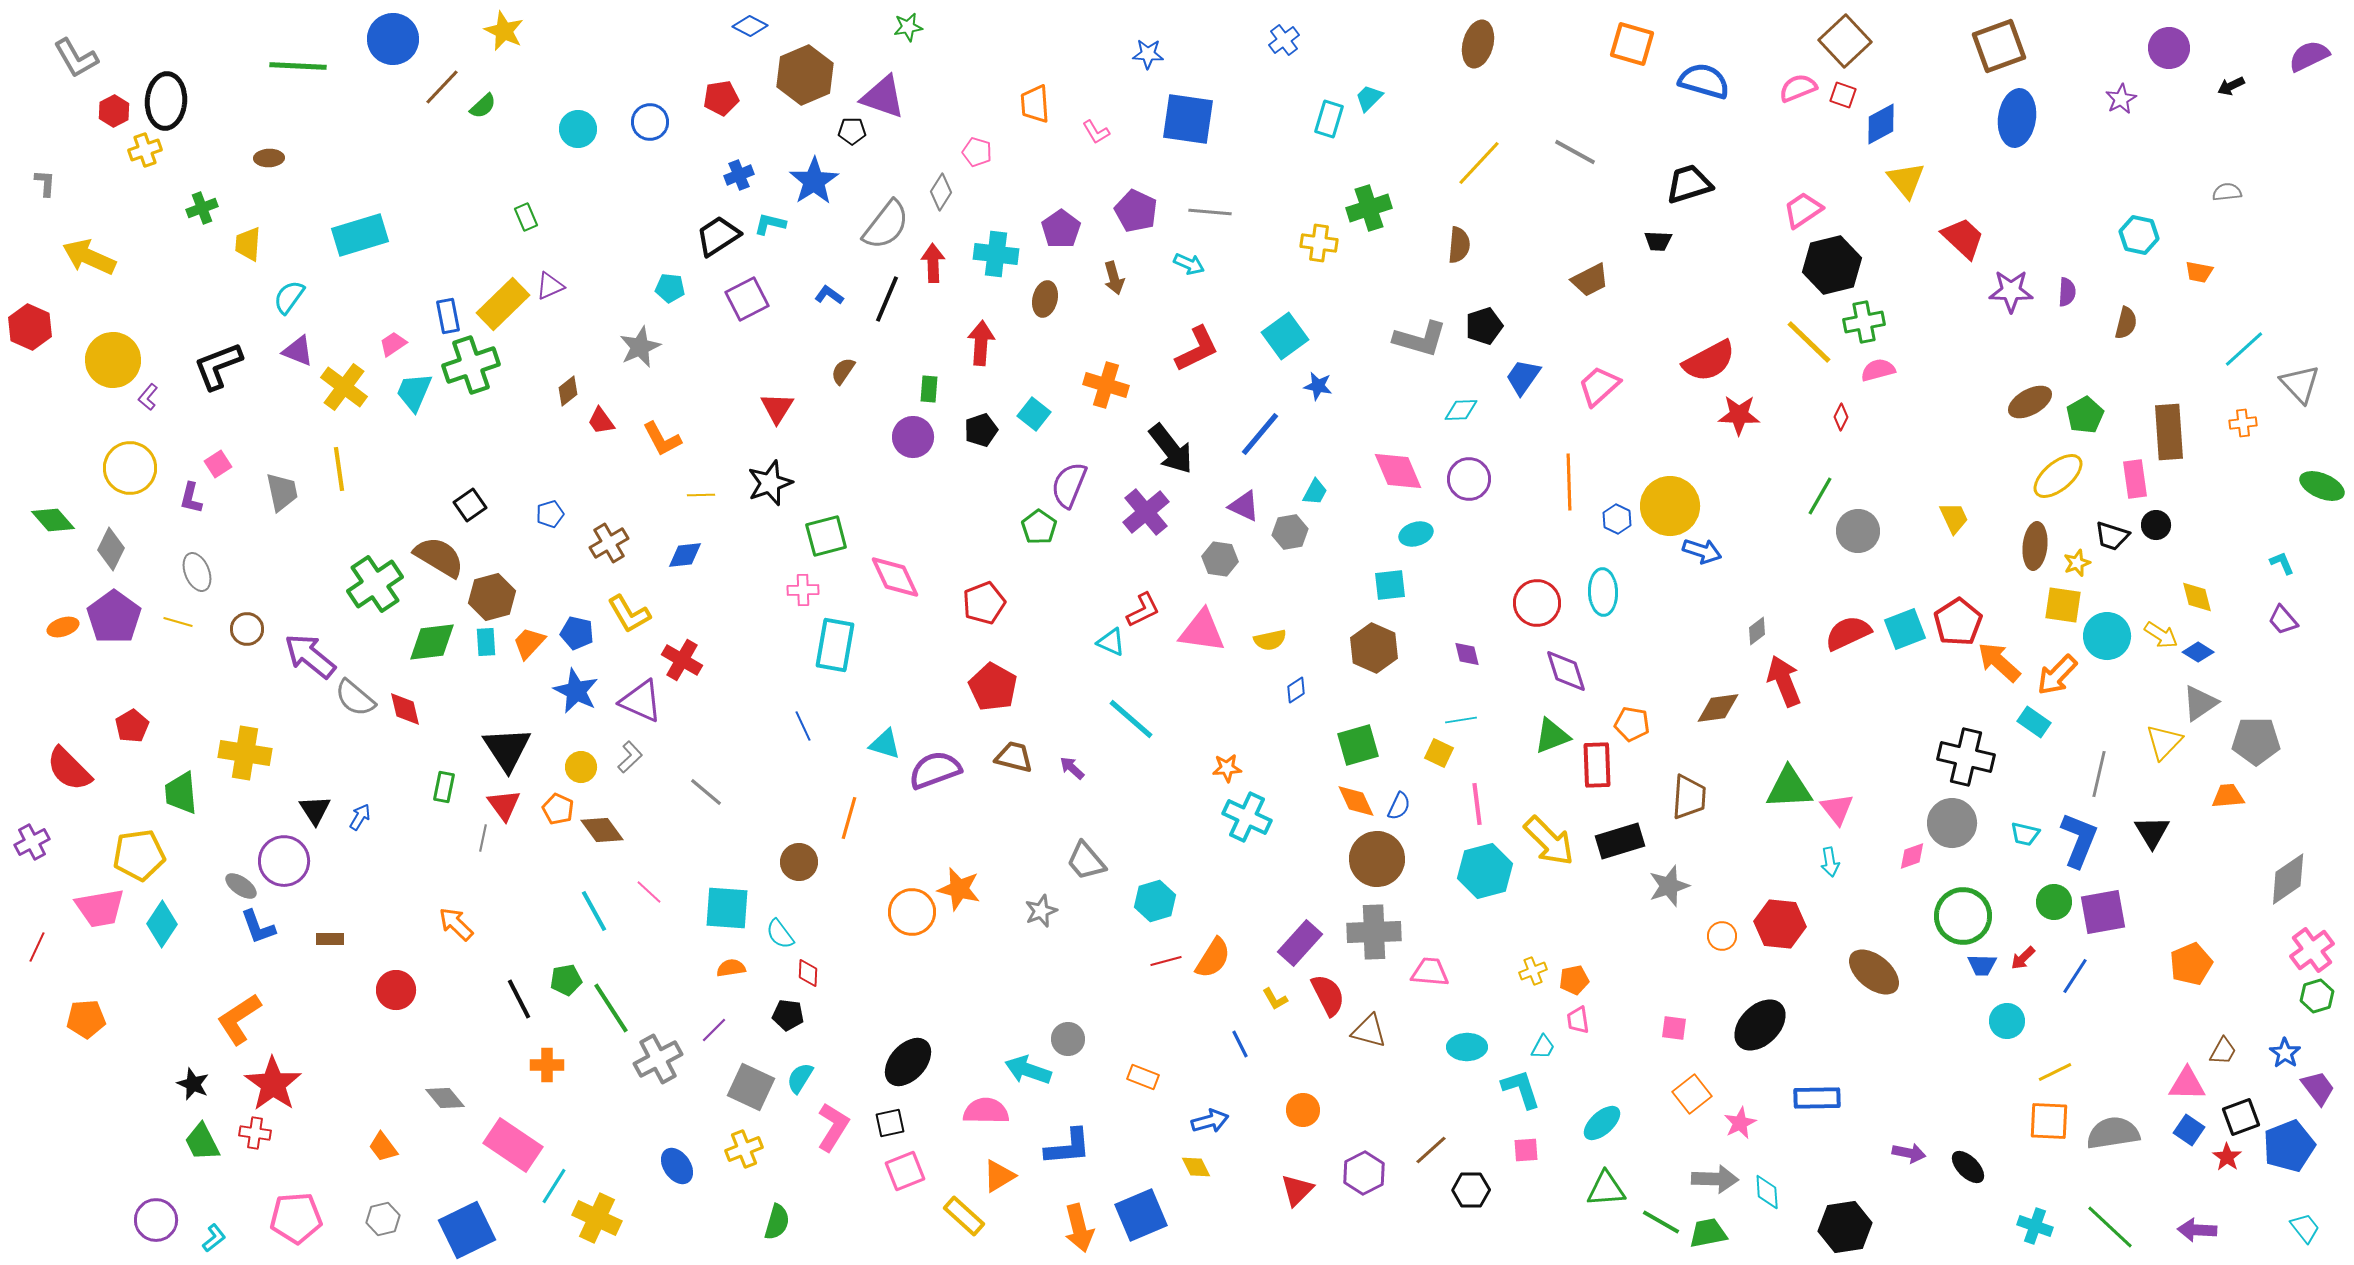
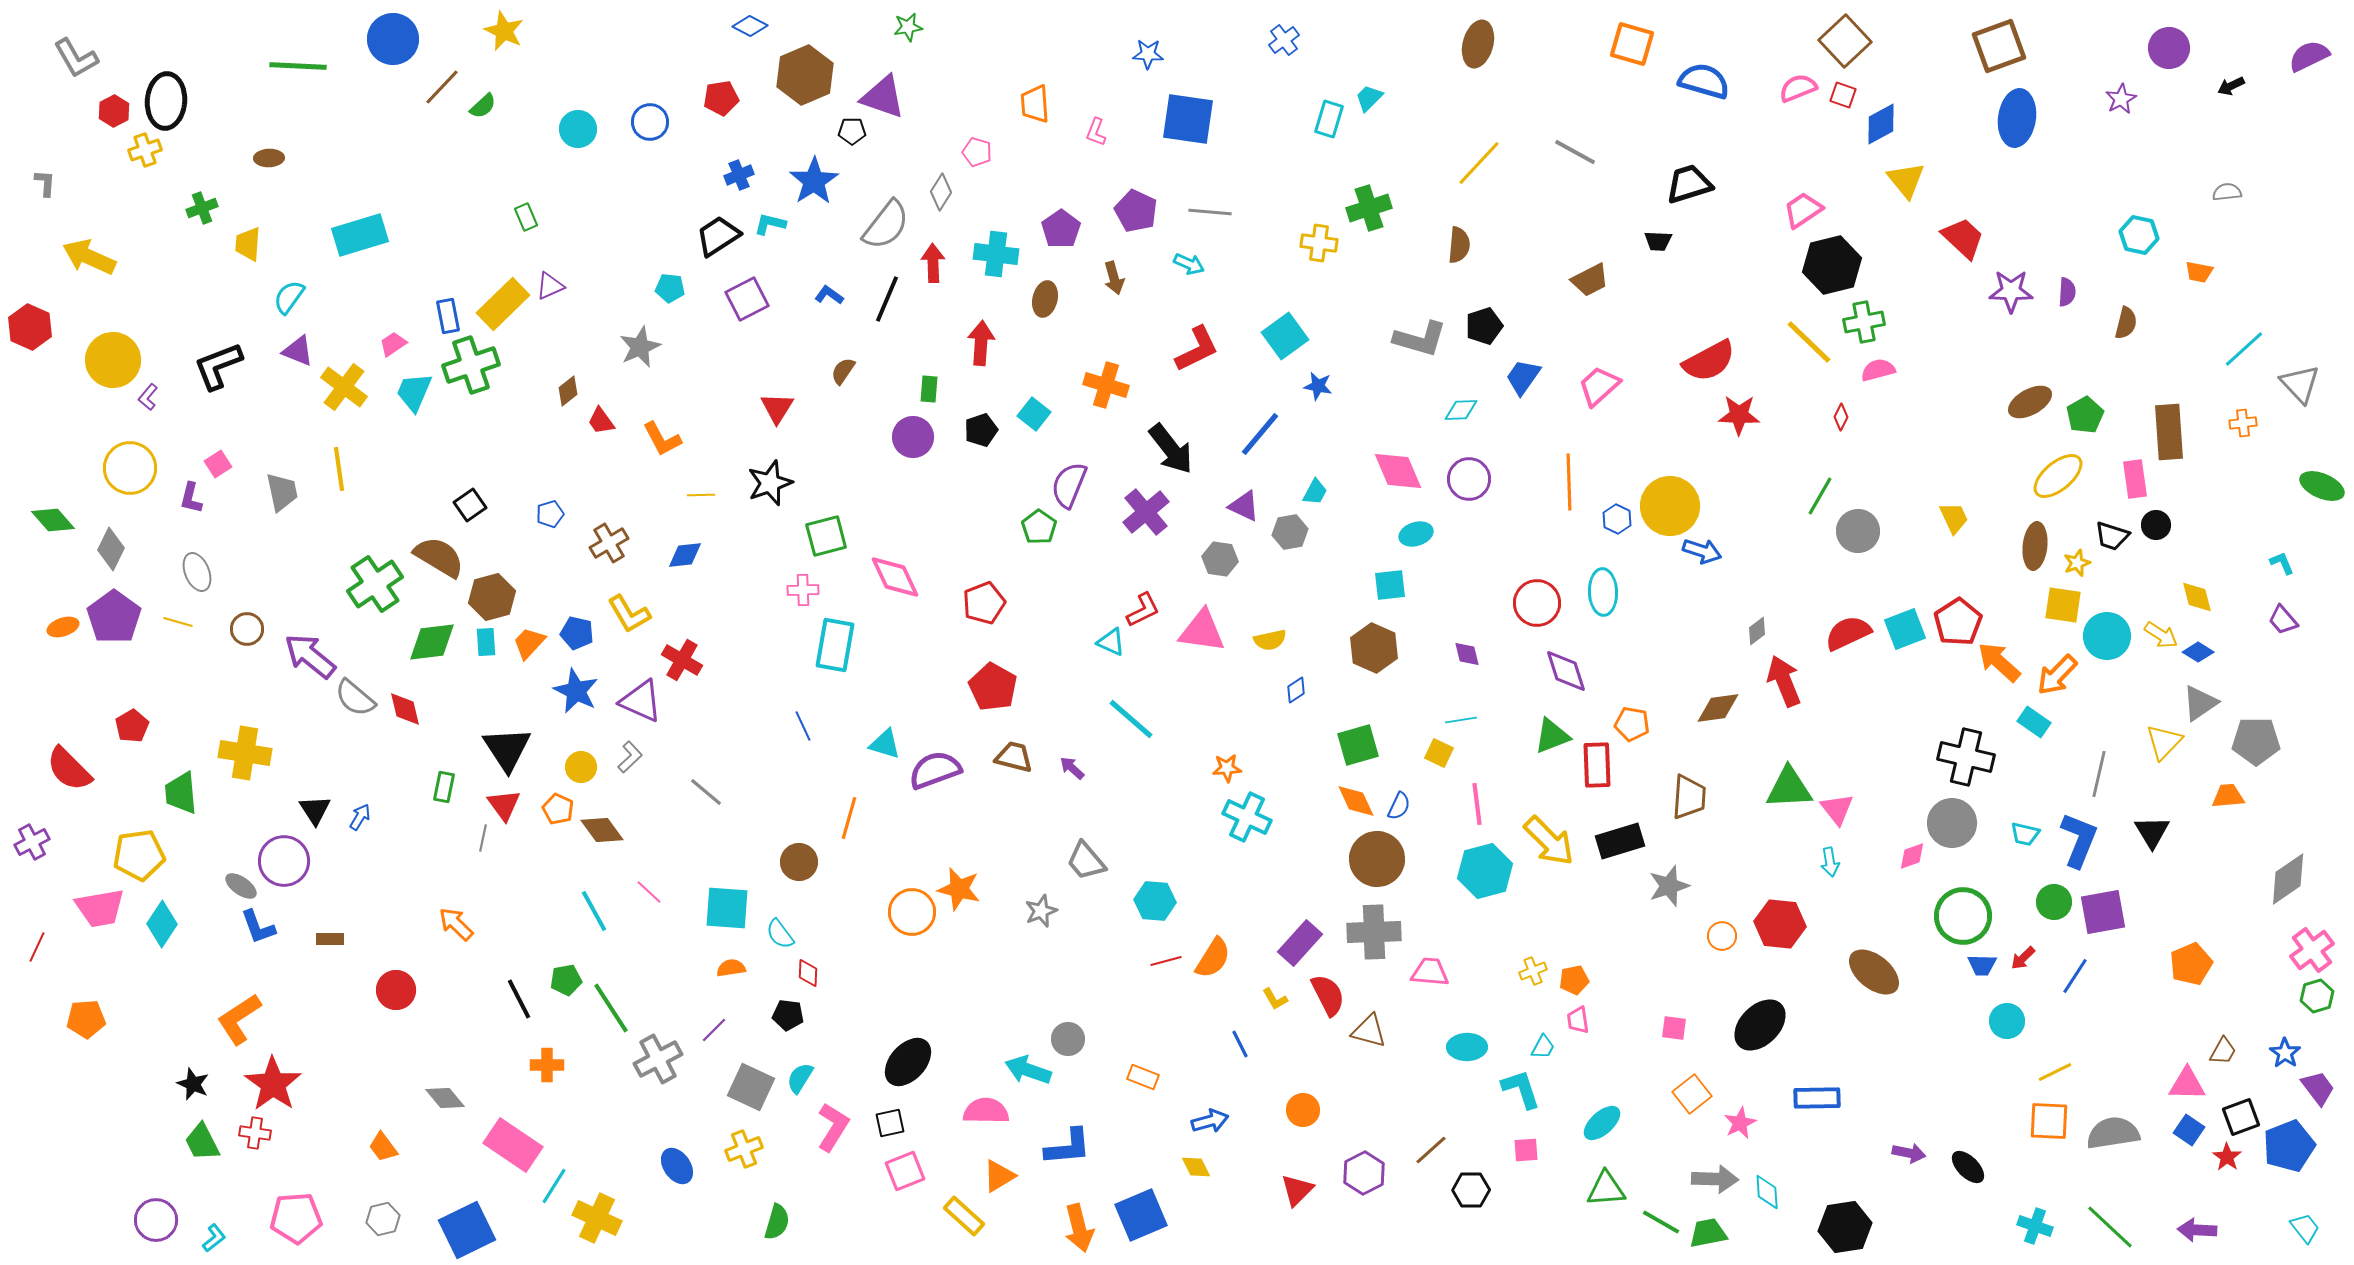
pink L-shape at (1096, 132): rotated 52 degrees clockwise
cyan hexagon at (1155, 901): rotated 21 degrees clockwise
